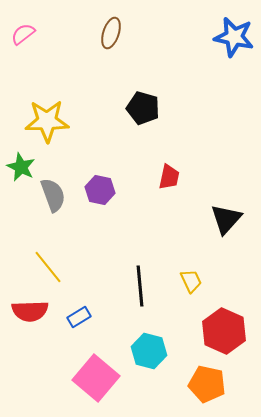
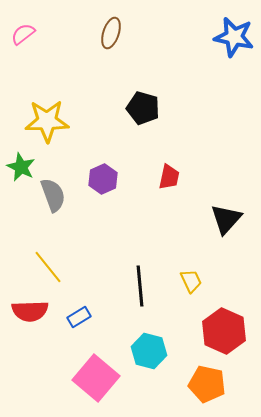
purple hexagon: moved 3 px right, 11 px up; rotated 24 degrees clockwise
